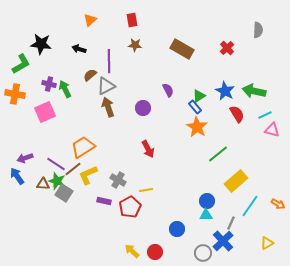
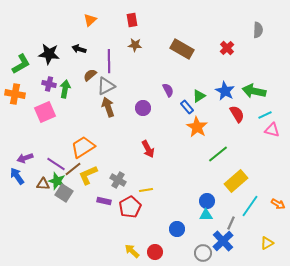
black star at (41, 44): moved 8 px right, 10 px down
green arrow at (65, 89): rotated 36 degrees clockwise
blue rectangle at (195, 107): moved 8 px left
